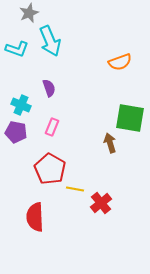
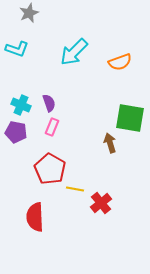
cyan arrow: moved 24 px right, 11 px down; rotated 68 degrees clockwise
purple semicircle: moved 15 px down
